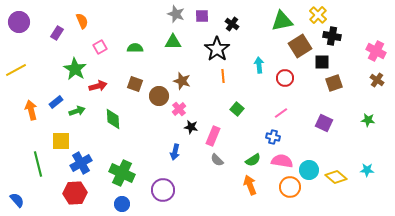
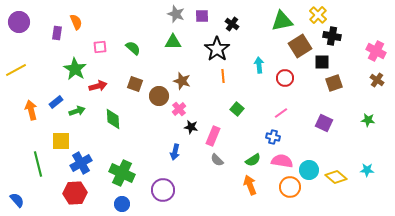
orange semicircle at (82, 21): moved 6 px left, 1 px down
purple rectangle at (57, 33): rotated 24 degrees counterclockwise
pink square at (100, 47): rotated 24 degrees clockwise
green semicircle at (135, 48): moved 2 px left; rotated 42 degrees clockwise
